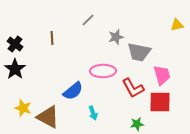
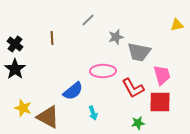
green star: moved 1 px right, 1 px up
